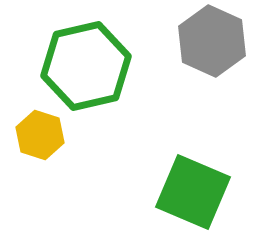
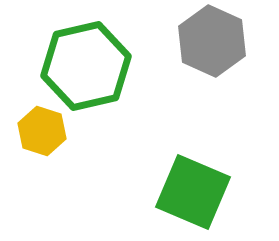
yellow hexagon: moved 2 px right, 4 px up
